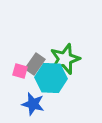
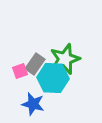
pink square: rotated 35 degrees counterclockwise
cyan hexagon: moved 2 px right
